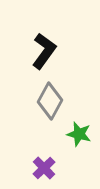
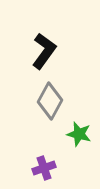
purple cross: rotated 25 degrees clockwise
